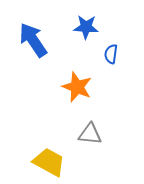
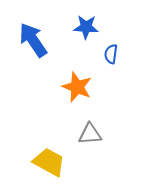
gray triangle: rotated 10 degrees counterclockwise
